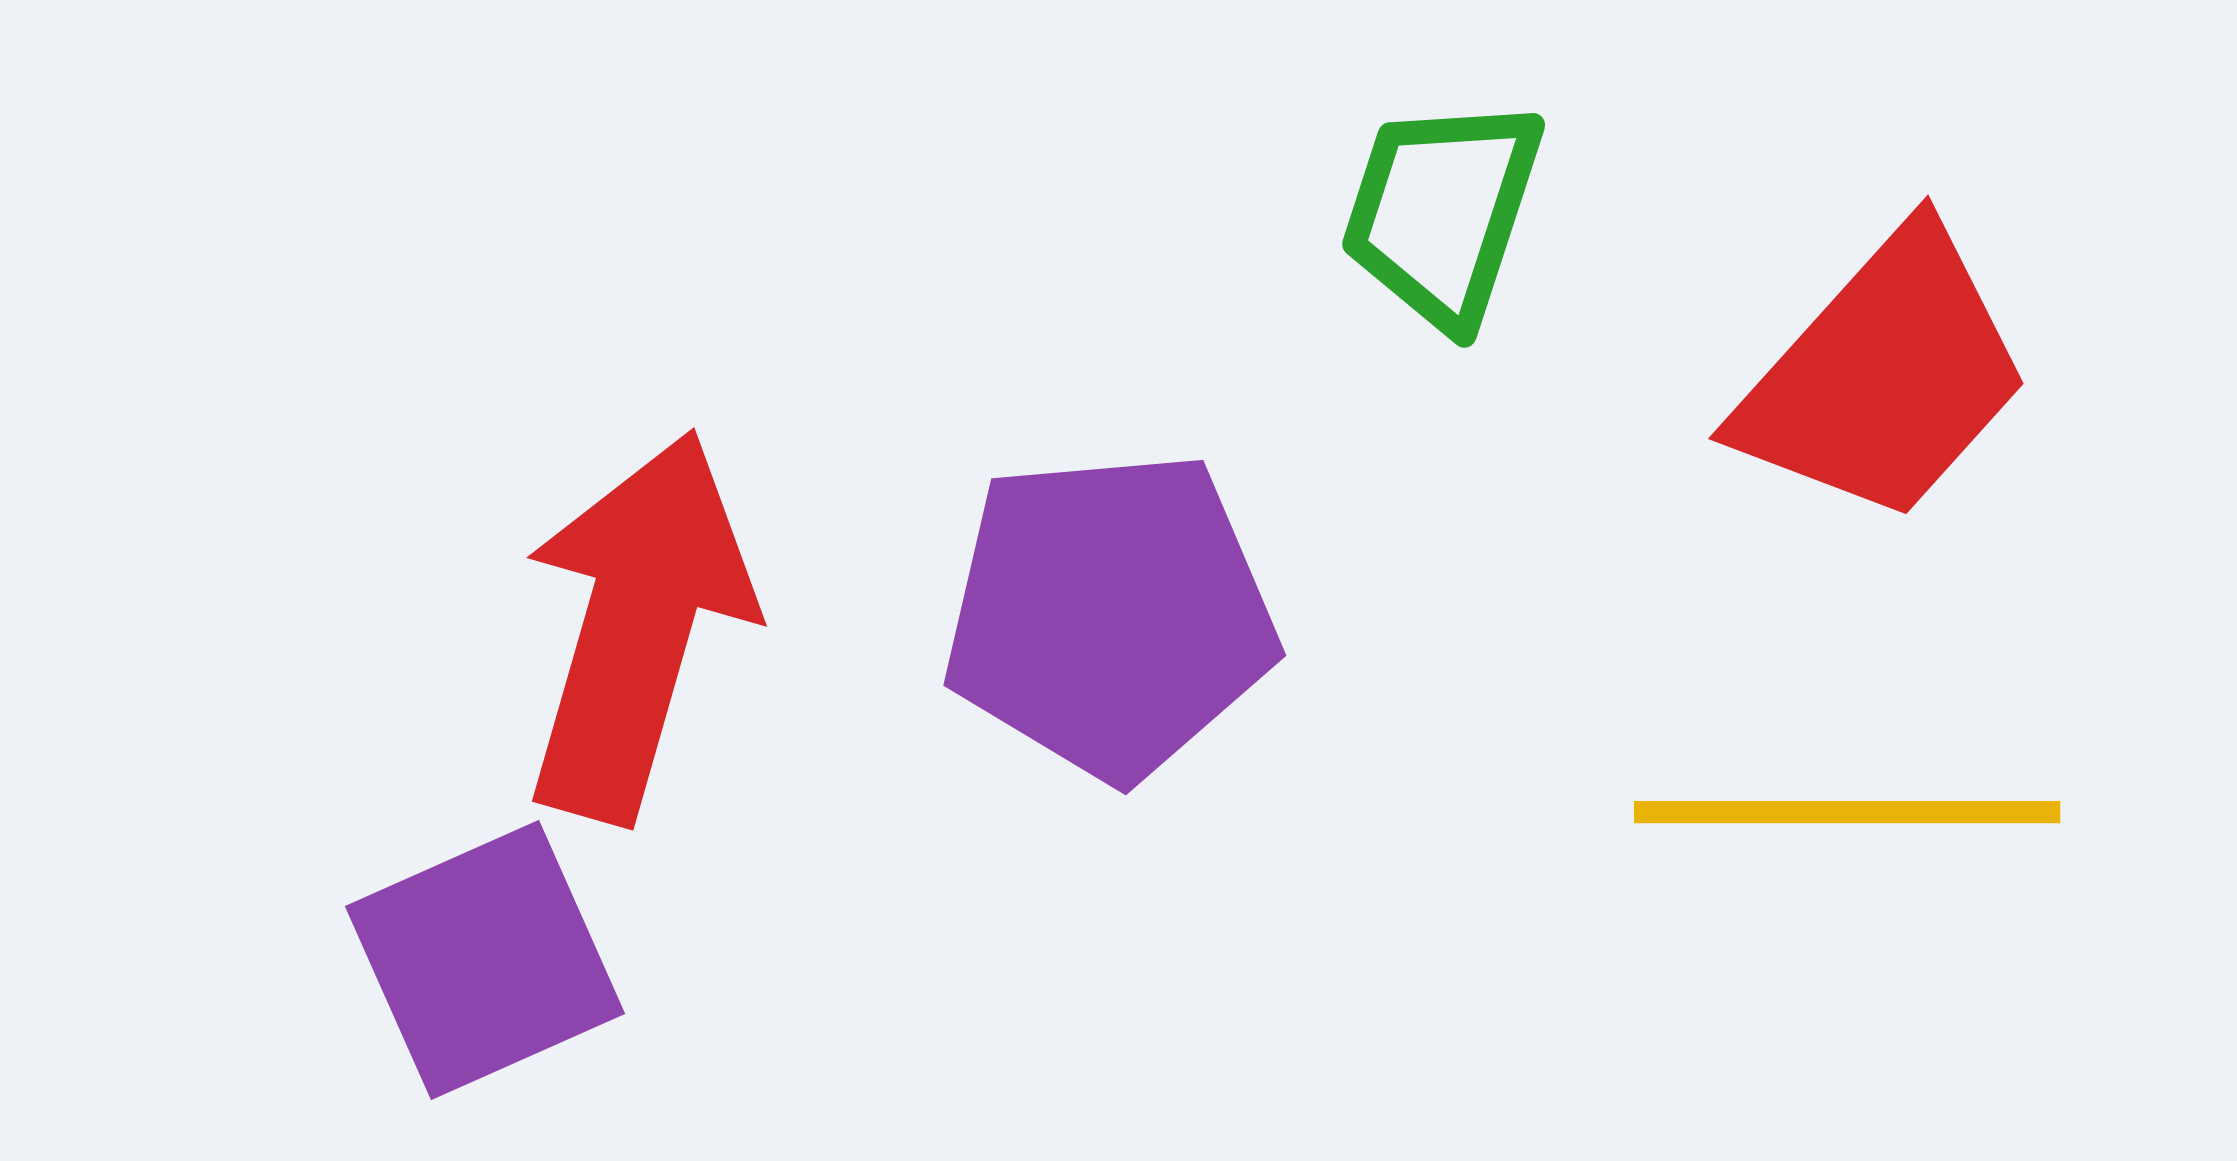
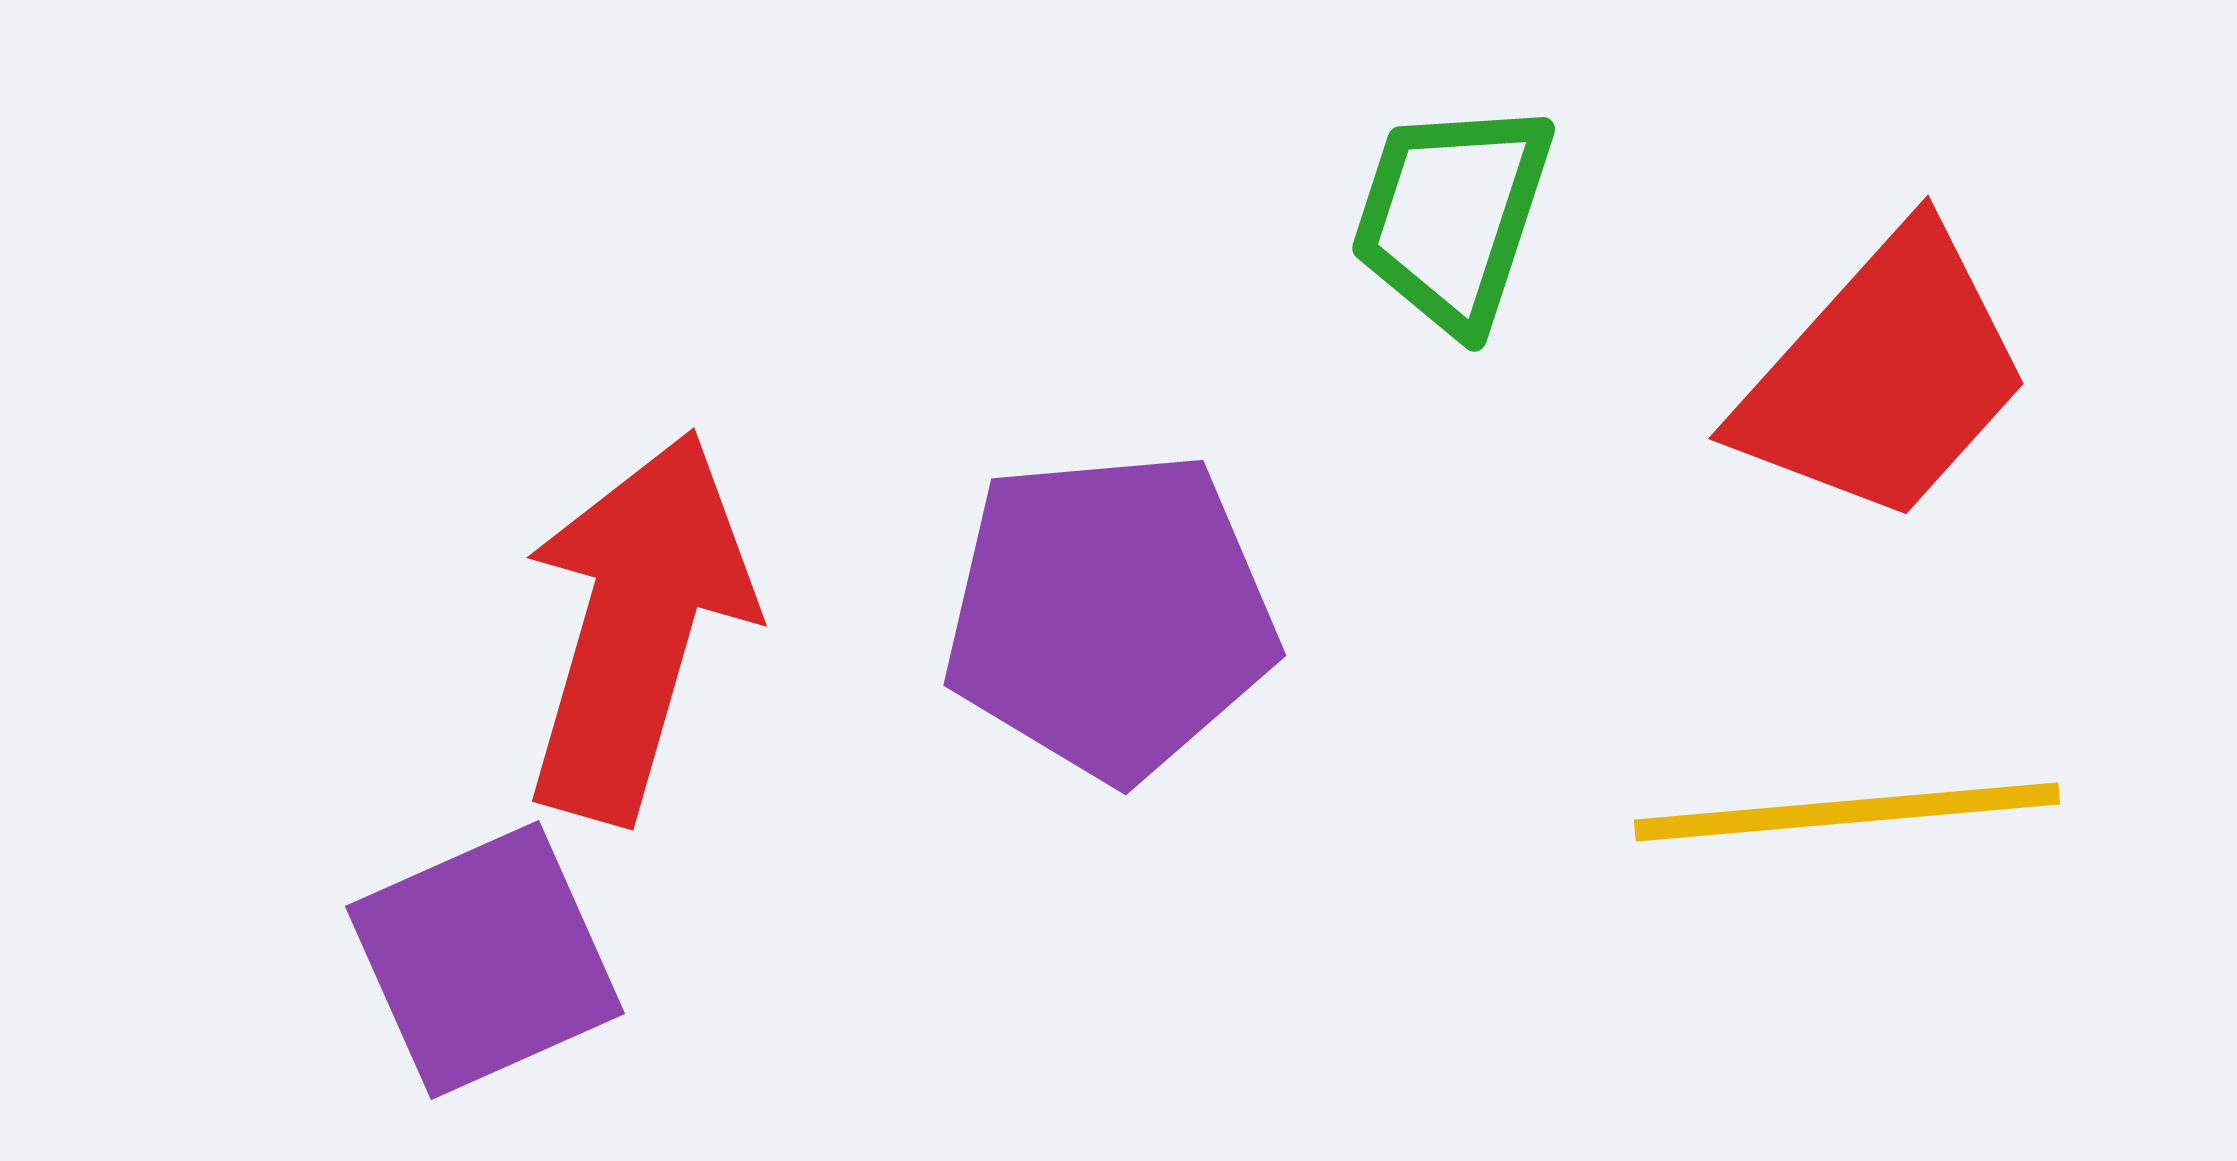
green trapezoid: moved 10 px right, 4 px down
yellow line: rotated 5 degrees counterclockwise
